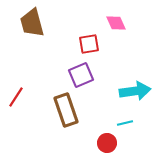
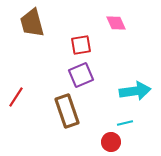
red square: moved 8 px left, 1 px down
brown rectangle: moved 1 px right, 1 px down
red circle: moved 4 px right, 1 px up
